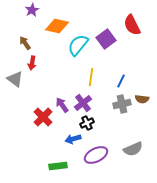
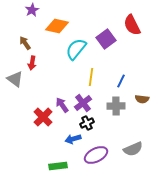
cyan semicircle: moved 2 px left, 4 px down
gray cross: moved 6 px left, 2 px down; rotated 12 degrees clockwise
